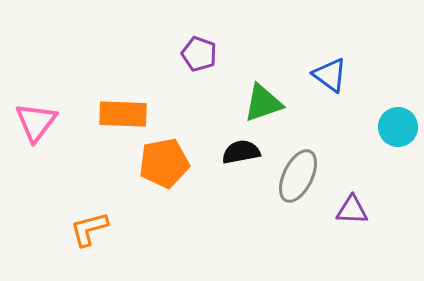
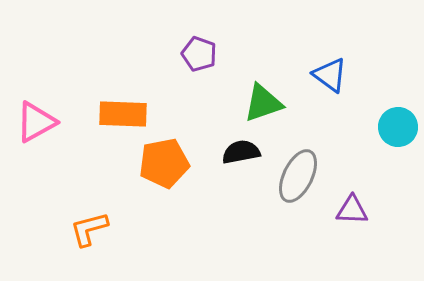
pink triangle: rotated 24 degrees clockwise
